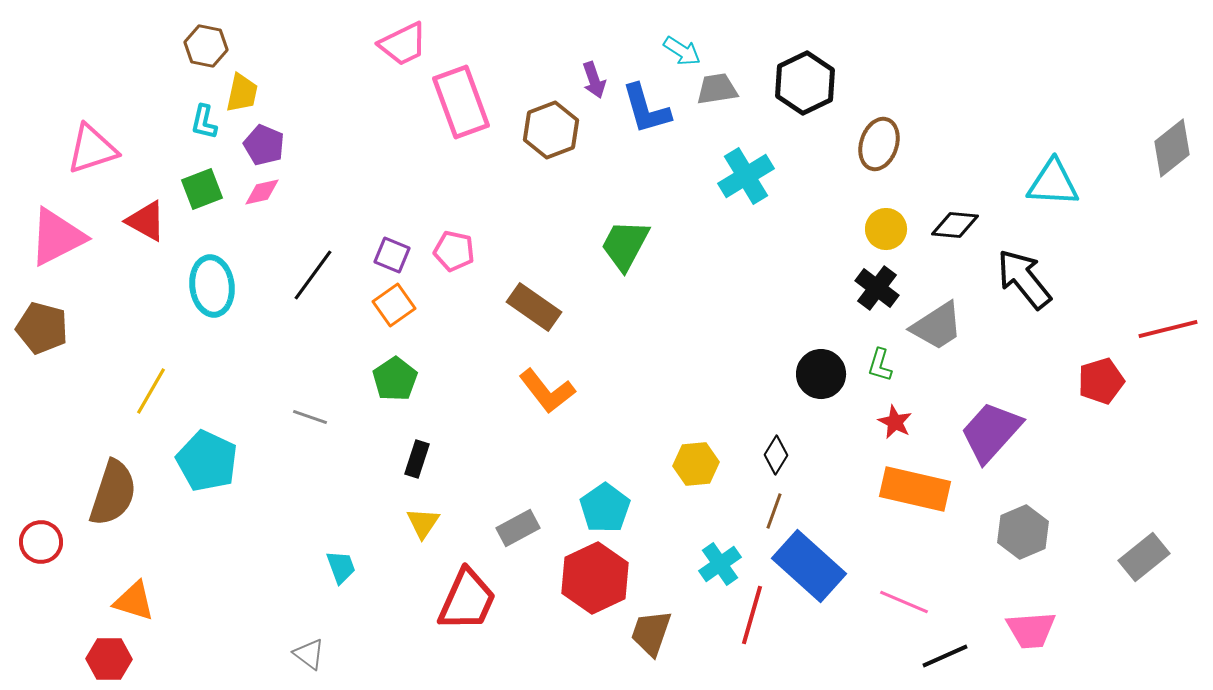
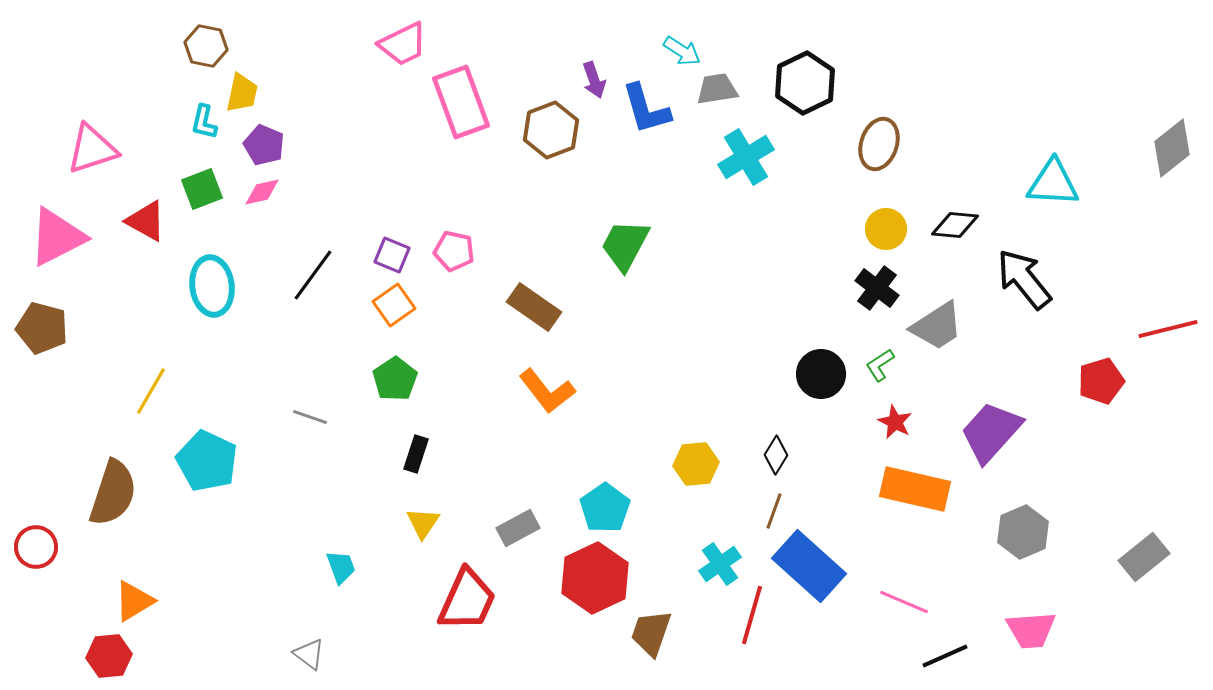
cyan cross at (746, 176): moved 19 px up
green L-shape at (880, 365): rotated 40 degrees clockwise
black rectangle at (417, 459): moved 1 px left, 5 px up
red circle at (41, 542): moved 5 px left, 5 px down
orange triangle at (134, 601): rotated 48 degrees counterclockwise
red hexagon at (109, 659): moved 3 px up; rotated 6 degrees counterclockwise
